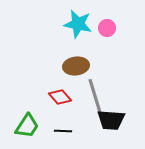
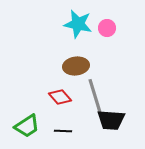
green trapezoid: rotated 24 degrees clockwise
